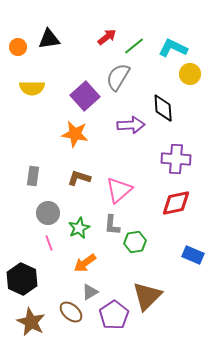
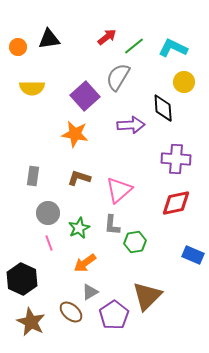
yellow circle: moved 6 px left, 8 px down
